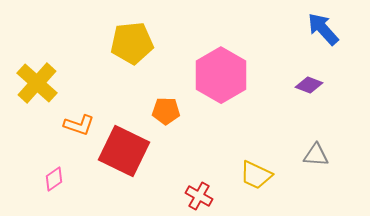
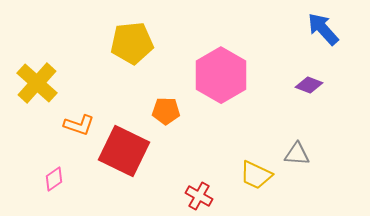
gray triangle: moved 19 px left, 1 px up
